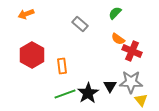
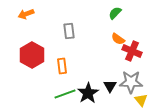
gray rectangle: moved 11 px left, 7 px down; rotated 42 degrees clockwise
